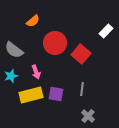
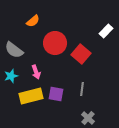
yellow rectangle: moved 1 px down
gray cross: moved 2 px down
